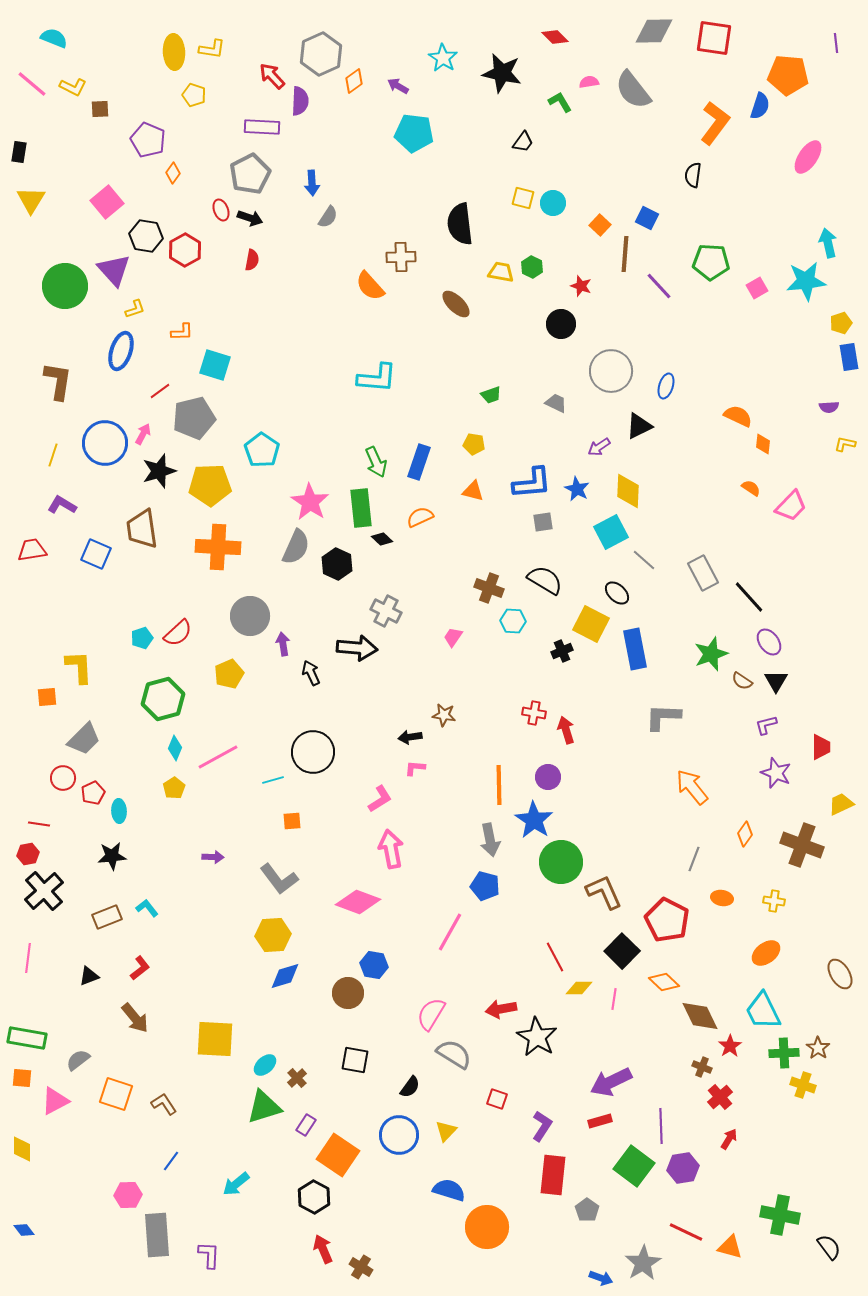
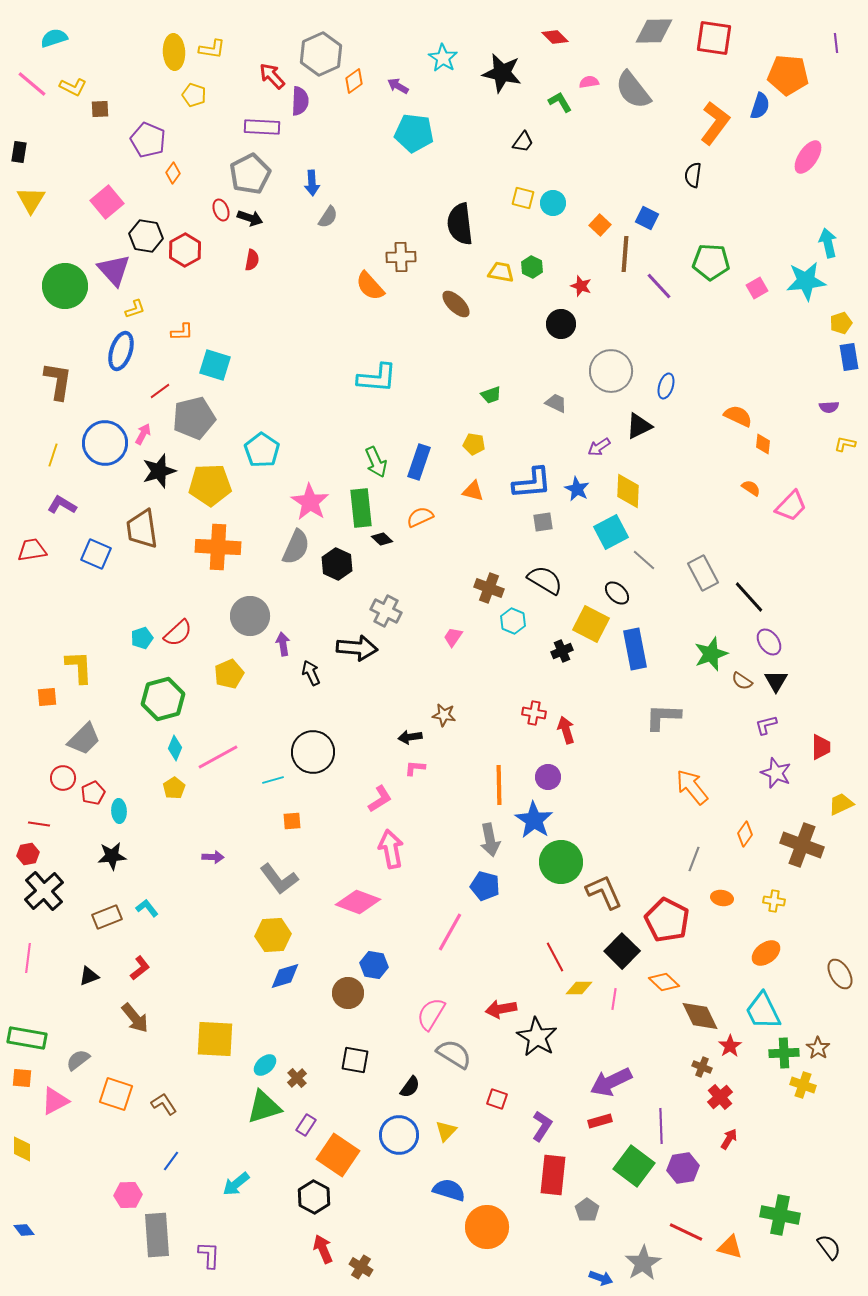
cyan semicircle at (54, 38): rotated 40 degrees counterclockwise
cyan hexagon at (513, 621): rotated 20 degrees clockwise
